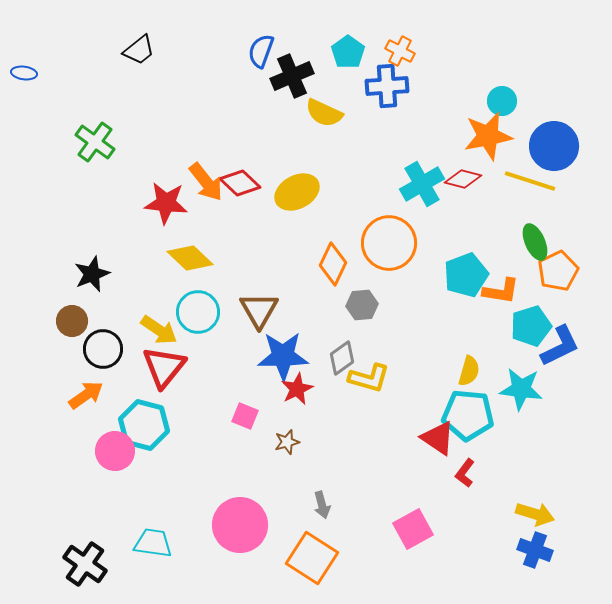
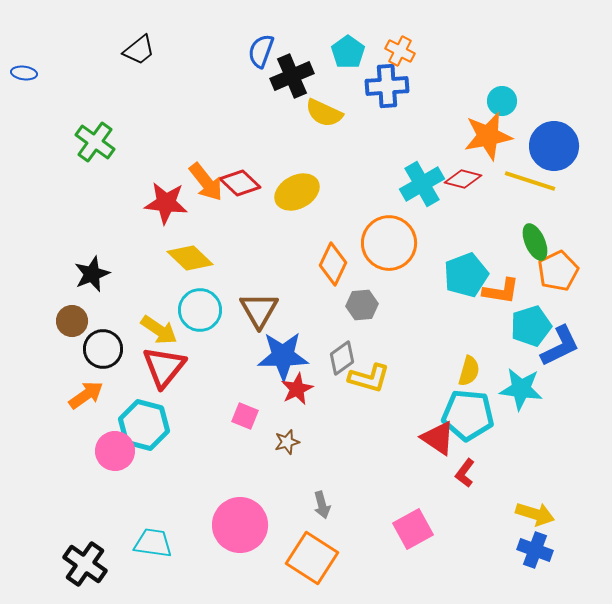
cyan circle at (198, 312): moved 2 px right, 2 px up
